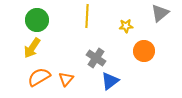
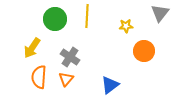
gray triangle: rotated 12 degrees counterclockwise
green circle: moved 18 px right, 1 px up
gray cross: moved 26 px left, 1 px up
orange semicircle: rotated 55 degrees counterclockwise
blue triangle: moved 4 px down
